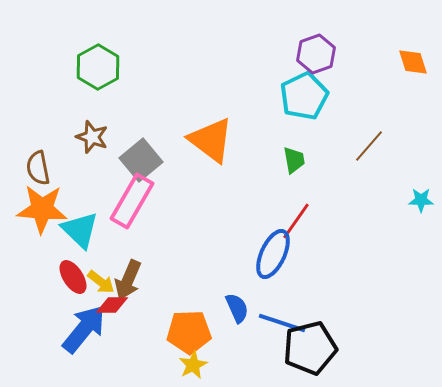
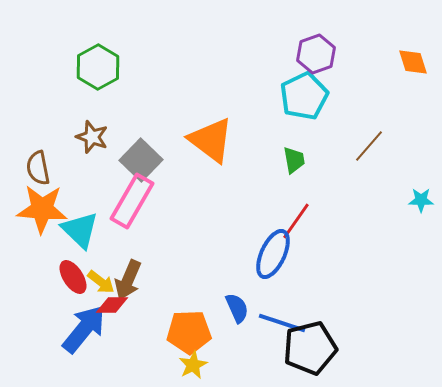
gray square: rotated 6 degrees counterclockwise
